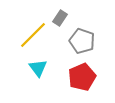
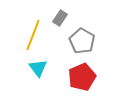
yellow line: rotated 24 degrees counterclockwise
gray pentagon: rotated 10 degrees clockwise
